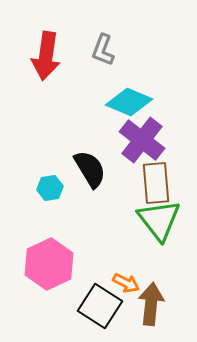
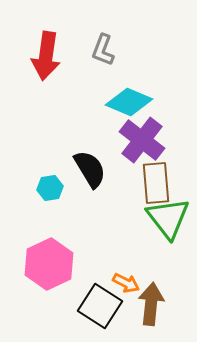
green triangle: moved 9 px right, 2 px up
